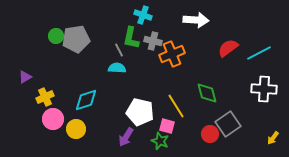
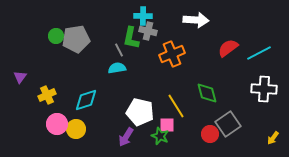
cyan cross: moved 1 px down; rotated 18 degrees counterclockwise
gray cross: moved 5 px left, 10 px up
cyan semicircle: rotated 12 degrees counterclockwise
purple triangle: moved 5 px left; rotated 24 degrees counterclockwise
yellow cross: moved 2 px right, 2 px up
pink circle: moved 4 px right, 5 px down
pink square: moved 1 px up; rotated 14 degrees counterclockwise
green star: moved 5 px up
